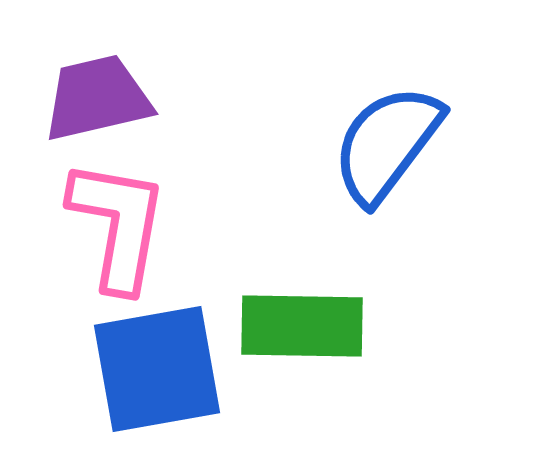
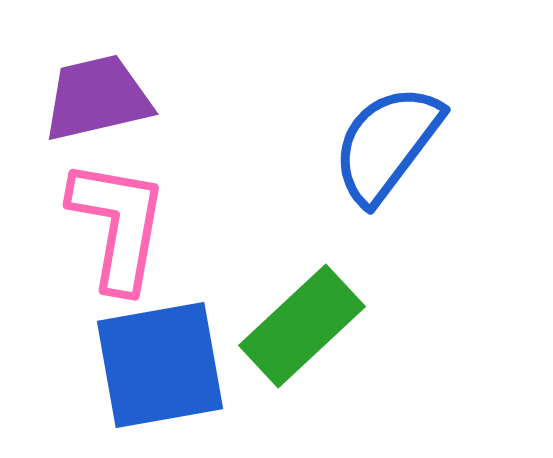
green rectangle: rotated 44 degrees counterclockwise
blue square: moved 3 px right, 4 px up
